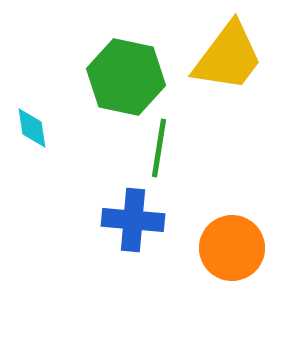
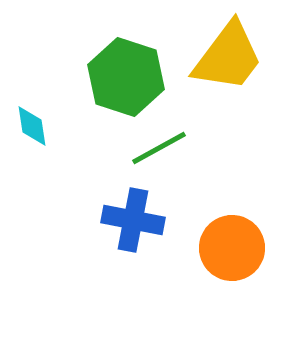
green hexagon: rotated 6 degrees clockwise
cyan diamond: moved 2 px up
green line: rotated 52 degrees clockwise
blue cross: rotated 6 degrees clockwise
